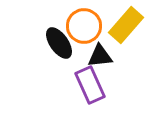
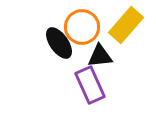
orange circle: moved 2 px left, 1 px down
